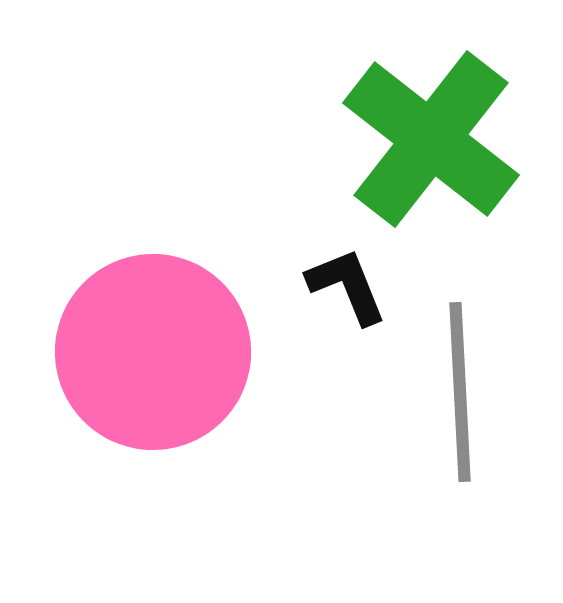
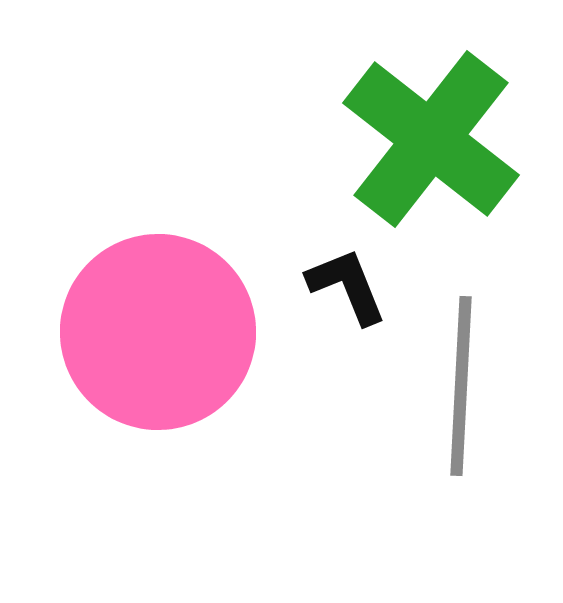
pink circle: moved 5 px right, 20 px up
gray line: moved 1 px right, 6 px up; rotated 6 degrees clockwise
